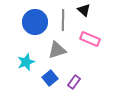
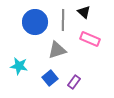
black triangle: moved 2 px down
cyan star: moved 7 px left, 4 px down; rotated 30 degrees clockwise
